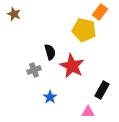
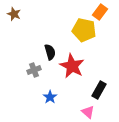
black rectangle: moved 3 px left
pink triangle: rotated 40 degrees clockwise
